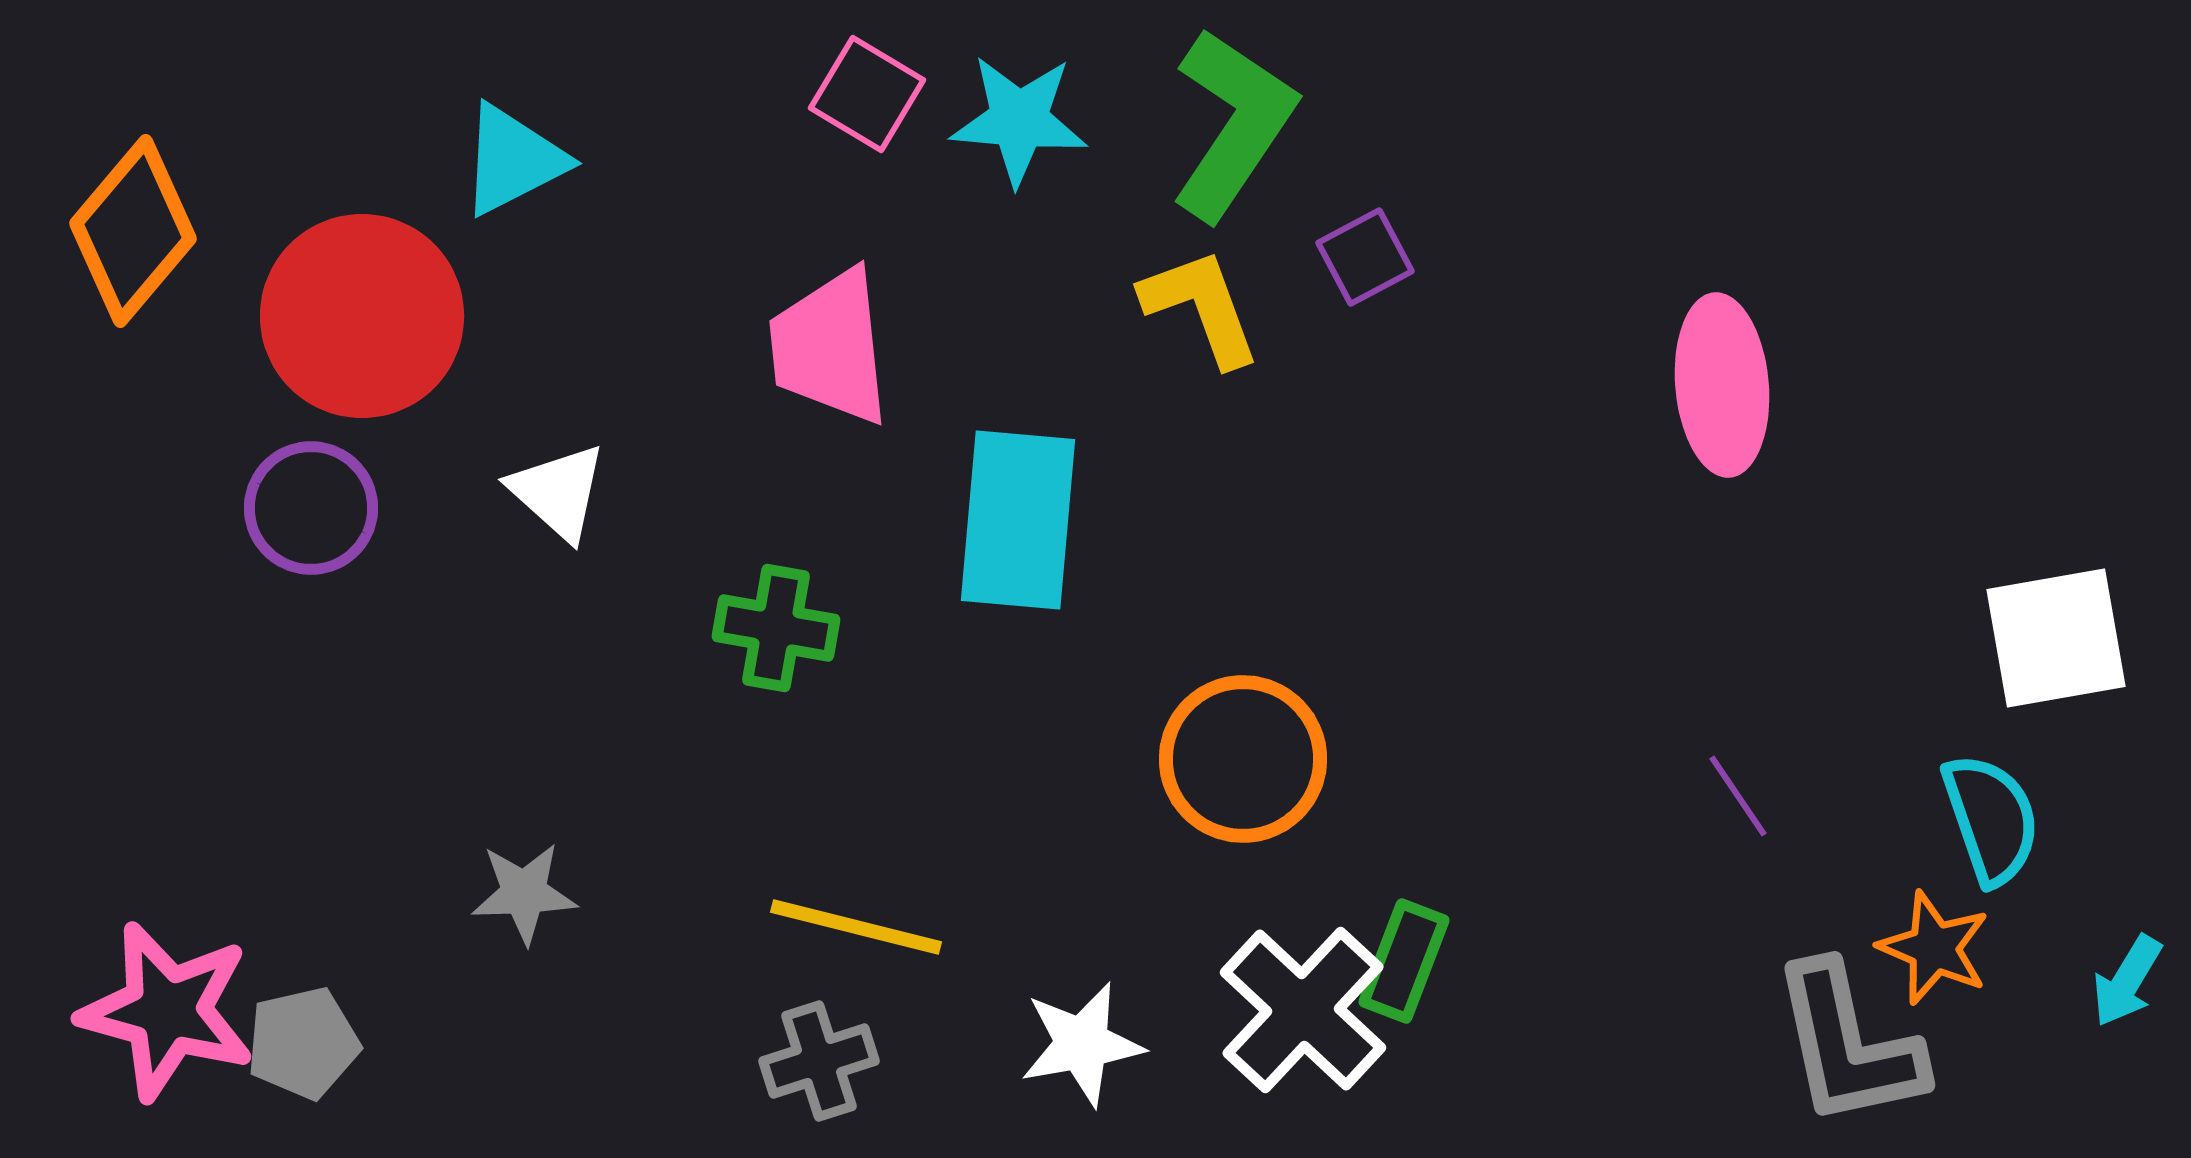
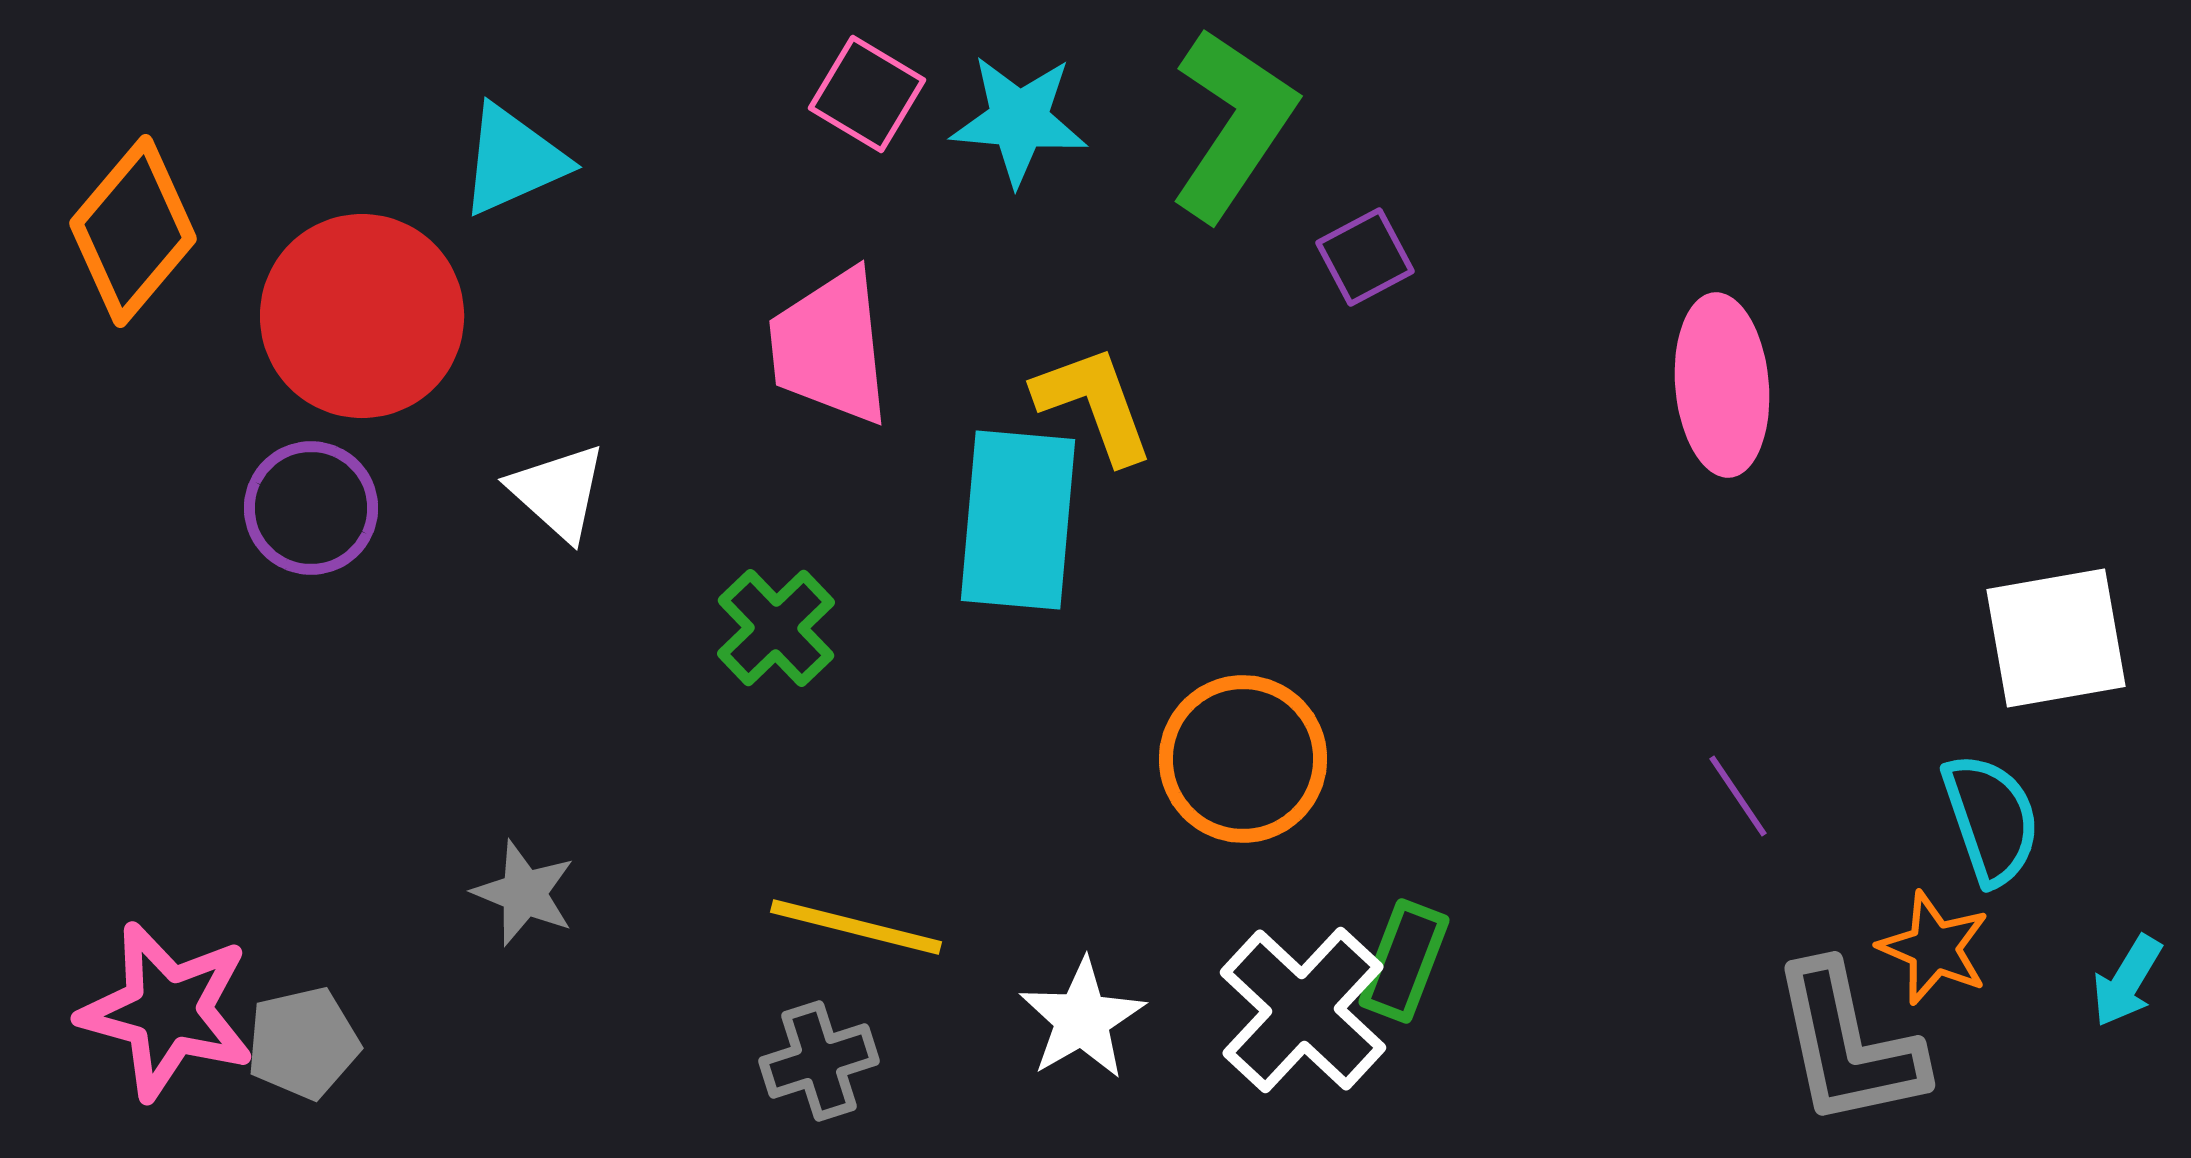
cyan triangle: rotated 3 degrees clockwise
yellow L-shape: moved 107 px left, 97 px down
green cross: rotated 36 degrees clockwise
gray star: rotated 24 degrees clockwise
white star: moved 25 px up; rotated 20 degrees counterclockwise
